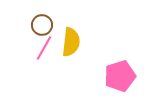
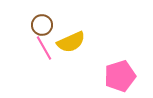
yellow semicircle: rotated 60 degrees clockwise
pink line: rotated 60 degrees counterclockwise
